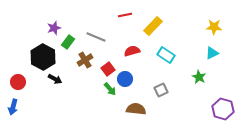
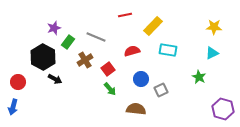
cyan rectangle: moved 2 px right, 5 px up; rotated 24 degrees counterclockwise
blue circle: moved 16 px right
